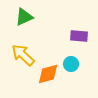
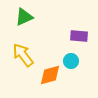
yellow arrow: rotated 10 degrees clockwise
cyan circle: moved 3 px up
orange diamond: moved 2 px right, 1 px down
